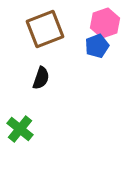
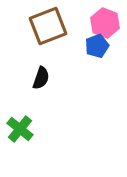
pink hexagon: rotated 20 degrees counterclockwise
brown square: moved 3 px right, 3 px up
